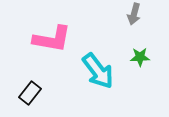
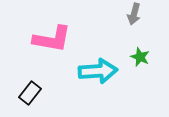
green star: rotated 24 degrees clockwise
cyan arrow: rotated 57 degrees counterclockwise
